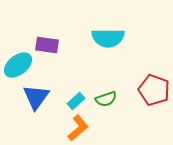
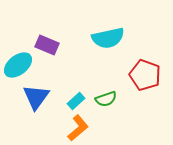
cyan semicircle: rotated 12 degrees counterclockwise
purple rectangle: rotated 15 degrees clockwise
red pentagon: moved 9 px left, 15 px up
